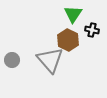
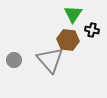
brown hexagon: rotated 20 degrees counterclockwise
gray circle: moved 2 px right
